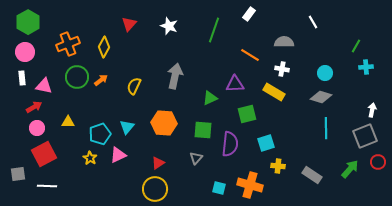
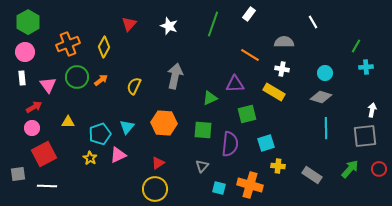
green line at (214, 30): moved 1 px left, 6 px up
pink triangle at (44, 86): moved 4 px right, 1 px up; rotated 42 degrees clockwise
pink circle at (37, 128): moved 5 px left
gray square at (365, 136): rotated 15 degrees clockwise
gray triangle at (196, 158): moved 6 px right, 8 px down
red circle at (378, 162): moved 1 px right, 7 px down
